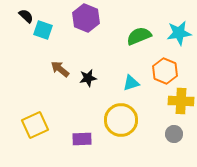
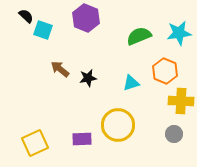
yellow circle: moved 3 px left, 5 px down
yellow square: moved 18 px down
